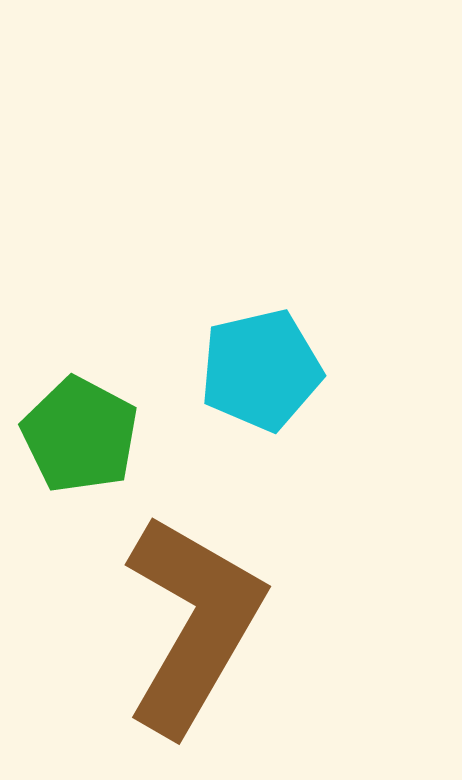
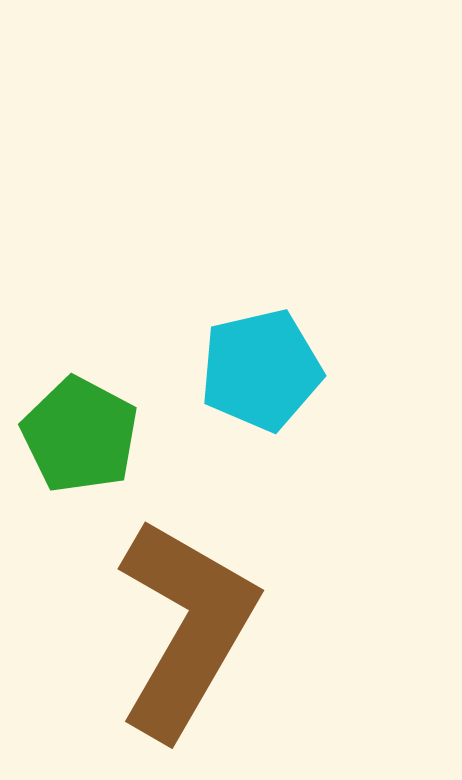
brown L-shape: moved 7 px left, 4 px down
